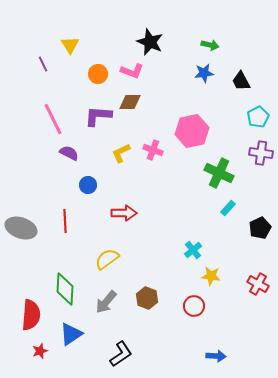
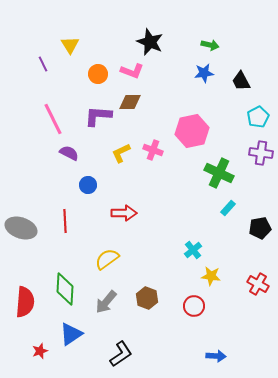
black pentagon: rotated 15 degrees clockwise
red semicircle: moved 6 px left, 13 px up
